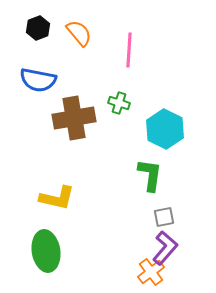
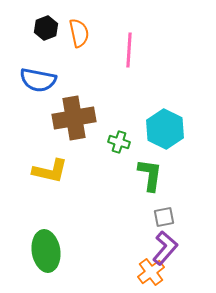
black hexagon: moved 8 px right
orange semicircle: rotated 28 degrees clockwise
green cross: moved 39 px down
yellow L-shape: moved 7 px left, 27 px up
